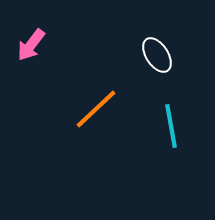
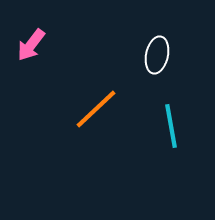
white ellipse: rotated 45 degrees clockwise
